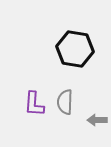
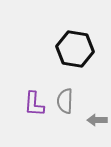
gray semicircle: moved 1 px up
